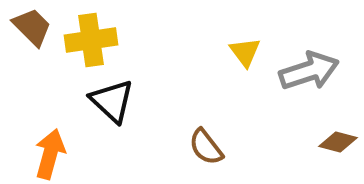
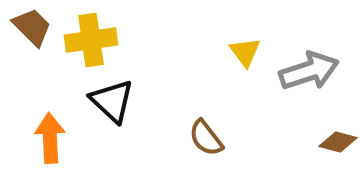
brown semicircle: moved 9 px up
orange arrow: moved 16 px up; rotated 18 degrees counterclockwise
